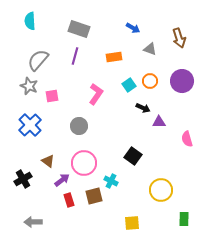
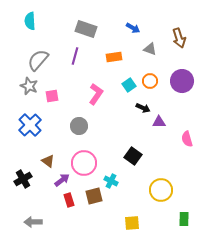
gray rectangle: moved 7 px right
